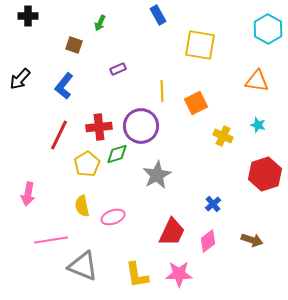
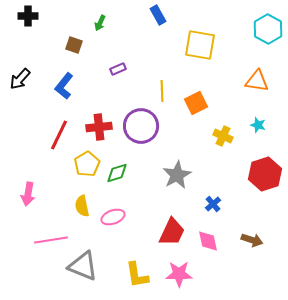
green diamond: moved 19 px down
gray star: moved 20 px right
pink diamond: rotated 65 degrees counterclockwise
